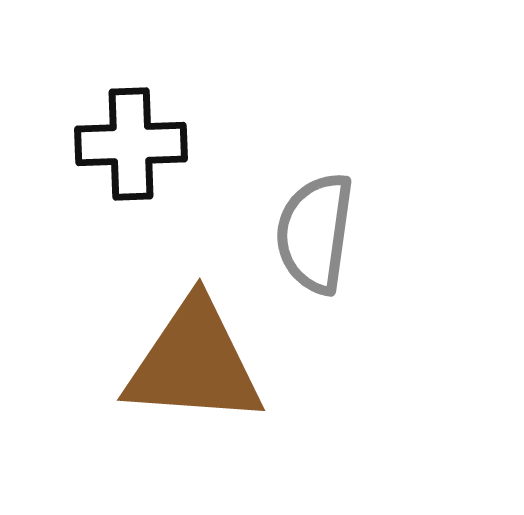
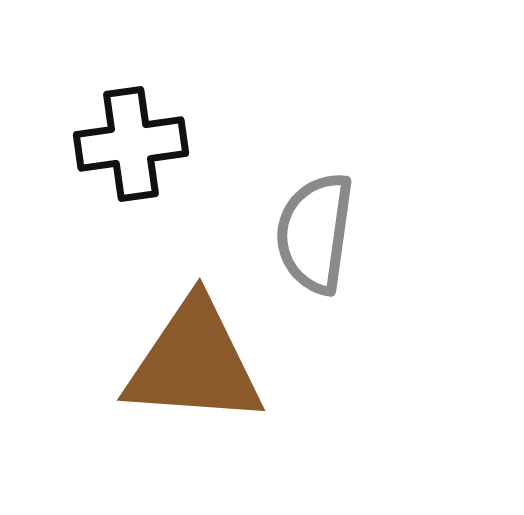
black cross: rotated 6 degrees counterclockwise
